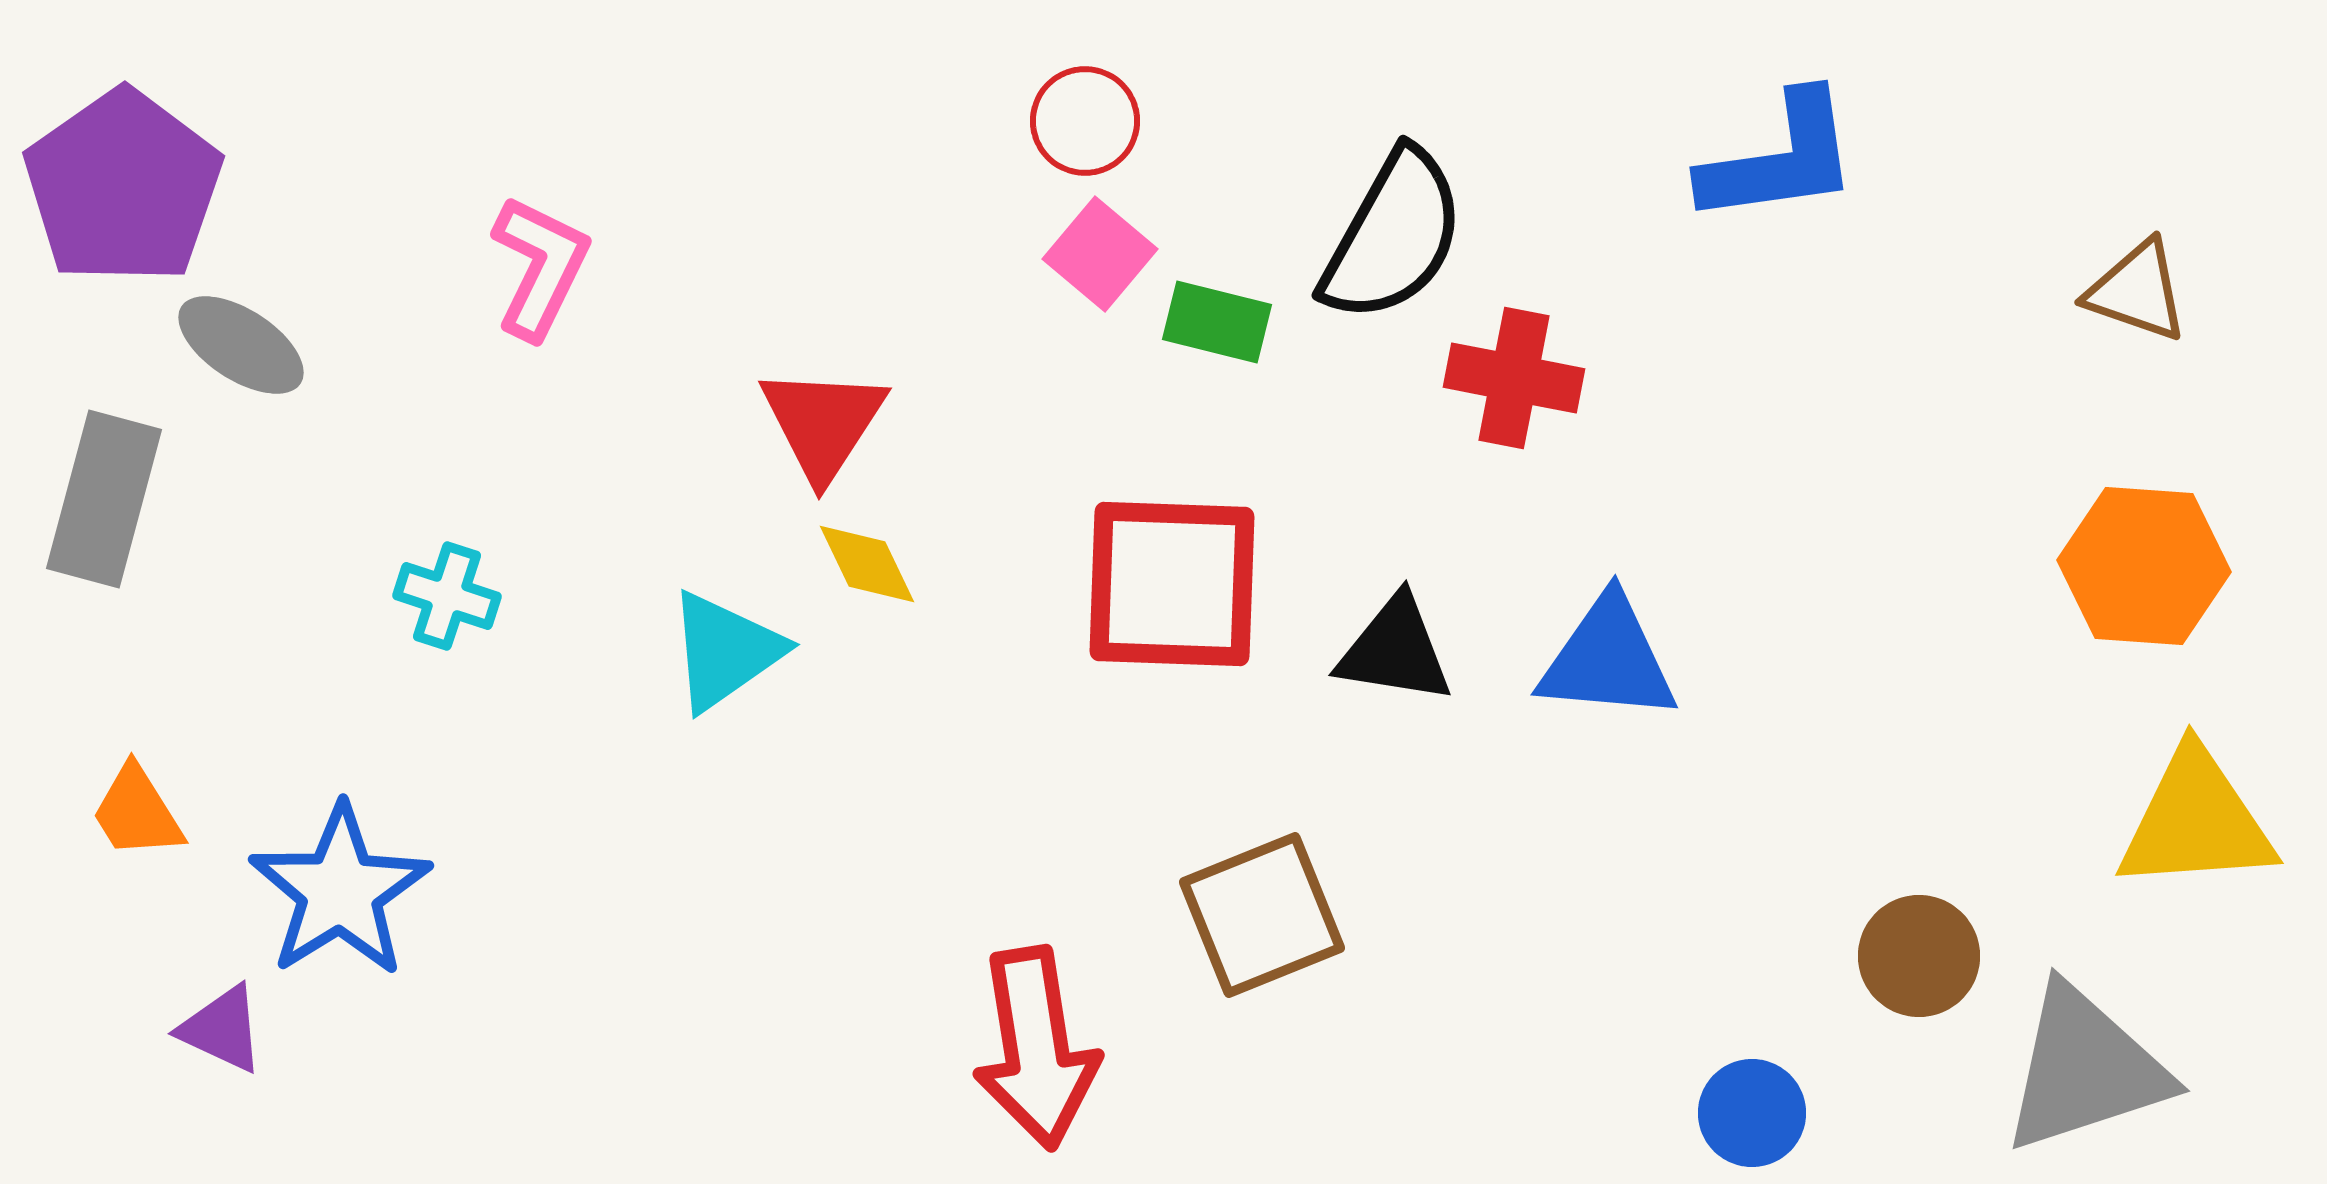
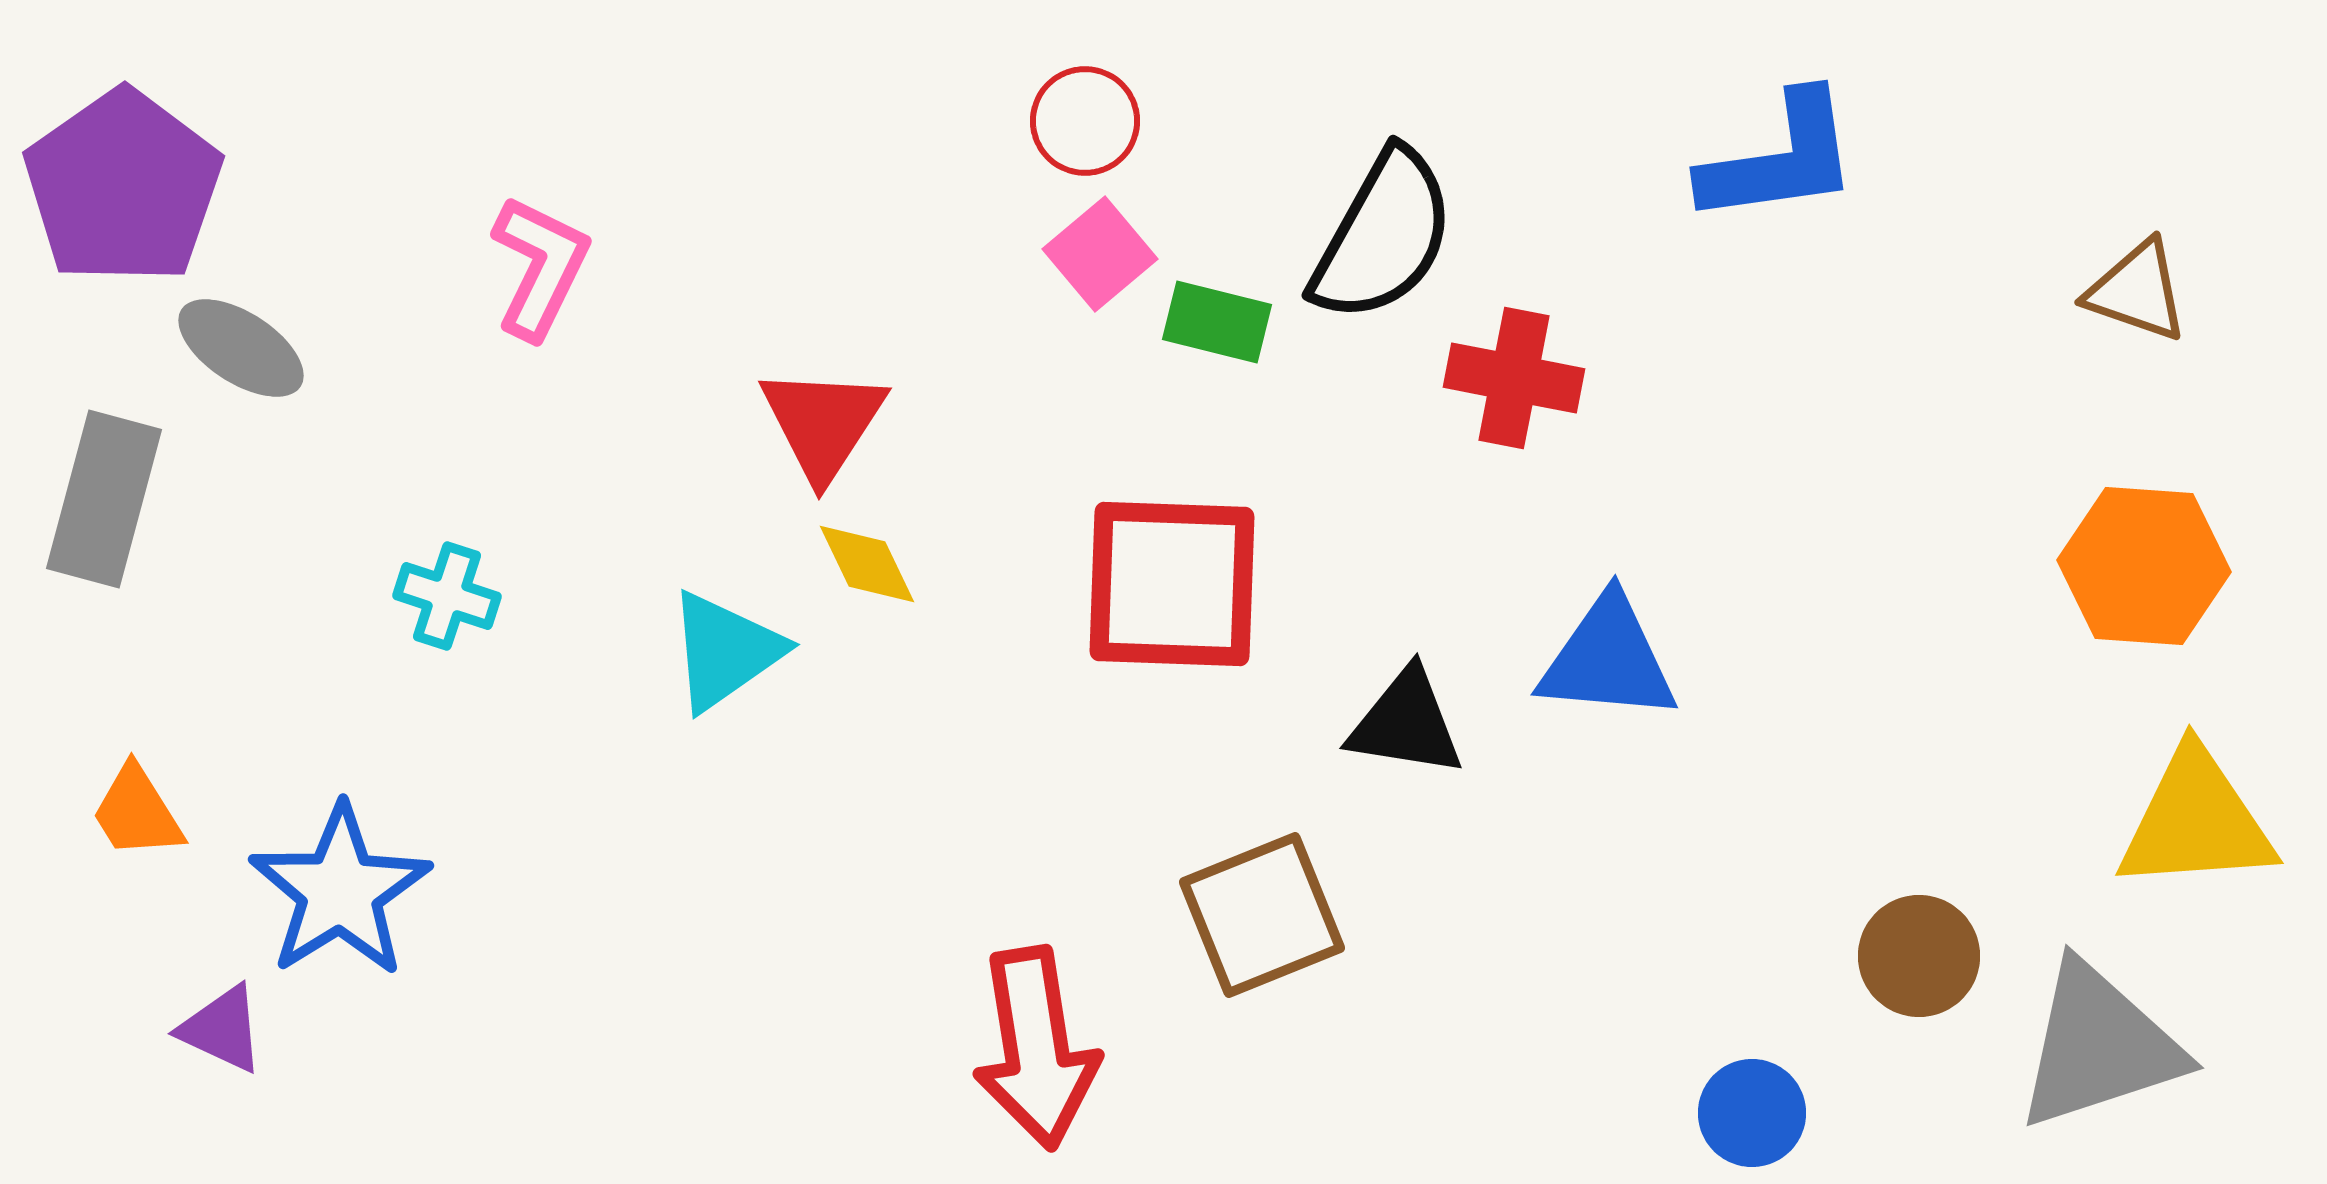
black semicircle: moved 10 px left
pink square: rotated 10 degrees clockwise
gray ellipse: moved 3 px down
black triangle: moved 11 px right, 73 px down
gray triangle: moved 14 px right, 23 px up
